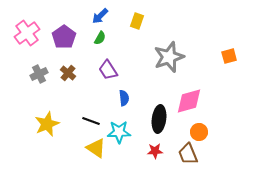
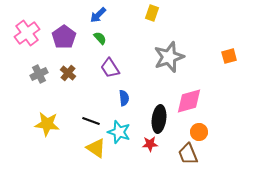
blue arrow: moved 2 px left, 1 px up
yellow rectangle: moved 15 px right, 8 px up
green semicircle: rotated 72 degrees counterclockwise
purple trapezoid: moved 2 px right, 2 px up
yellow star: rotated 30 degrees clockwise
cyan star: rotated 20 degrees clockwise
red star: moved 5 px left, 7 px up
